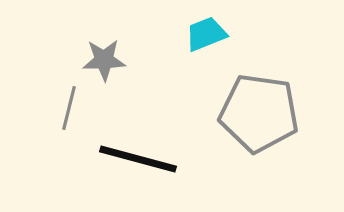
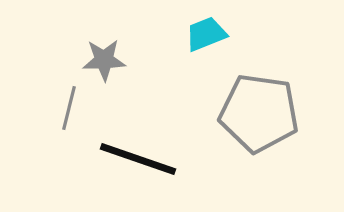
black line: rotated 4 degrees clockwise
